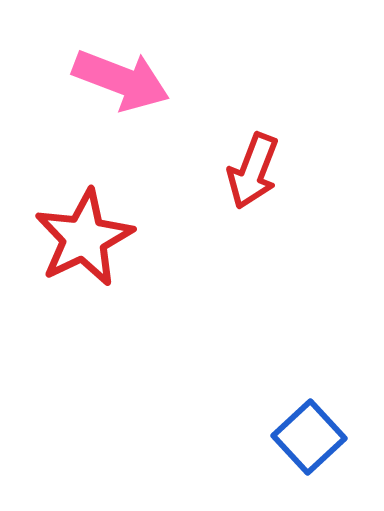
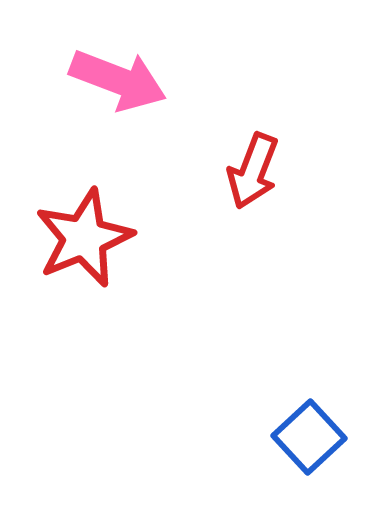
pink arrow: moved 3 px left
red star: rotated 4 degrees clockwise
